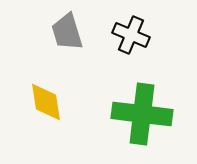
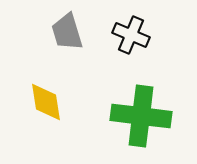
green cross: moved 1 px left, 2 px down
